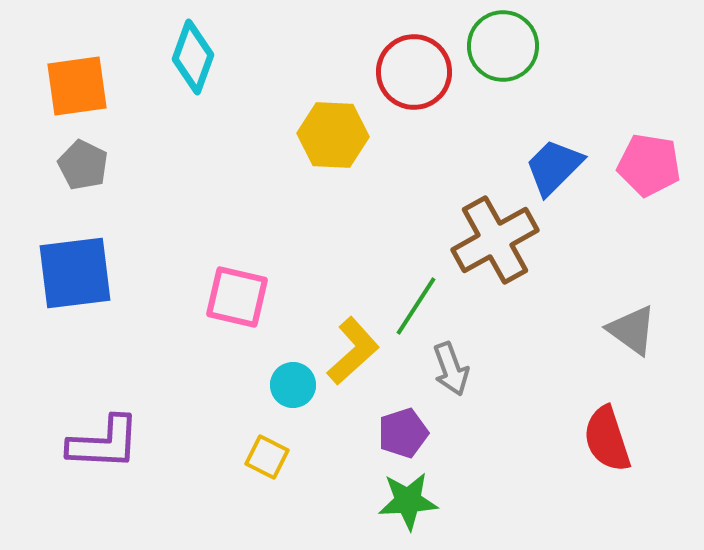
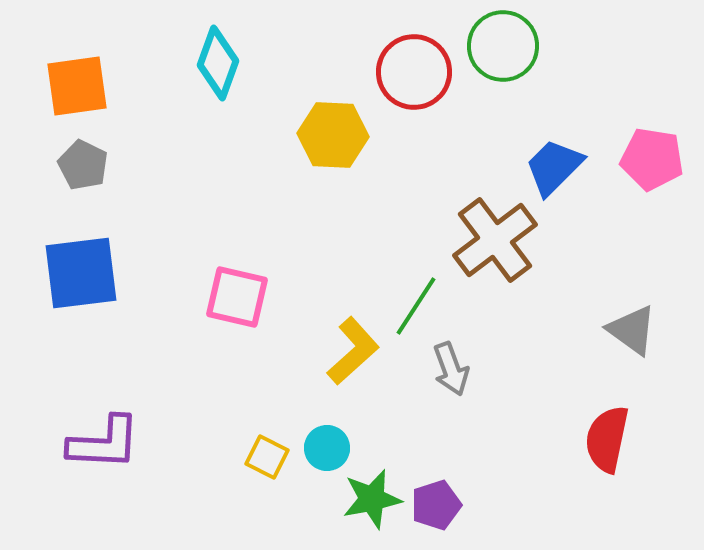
cyan diamond: moved 25 px right, 6 px down
pink pentagon: moved 3 px right, 6 px up
brown cross: rotated 8 degrees counterclockwise
blue square: moved 6 px right
cyan circle: moved 34 px right, 63 px down
purple pentagon: moved 33 px right, 72 px down
red semicircle: rotated 30 degrees clockwise
green star: moved 36 px left, 2 px up; rotated 8 degrees counterclockwise
